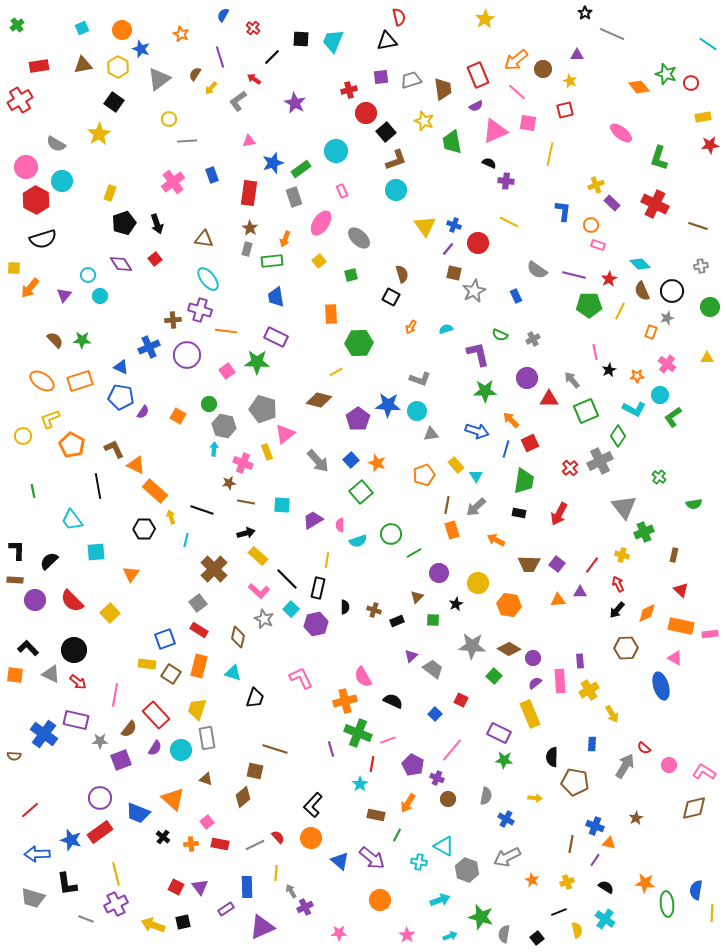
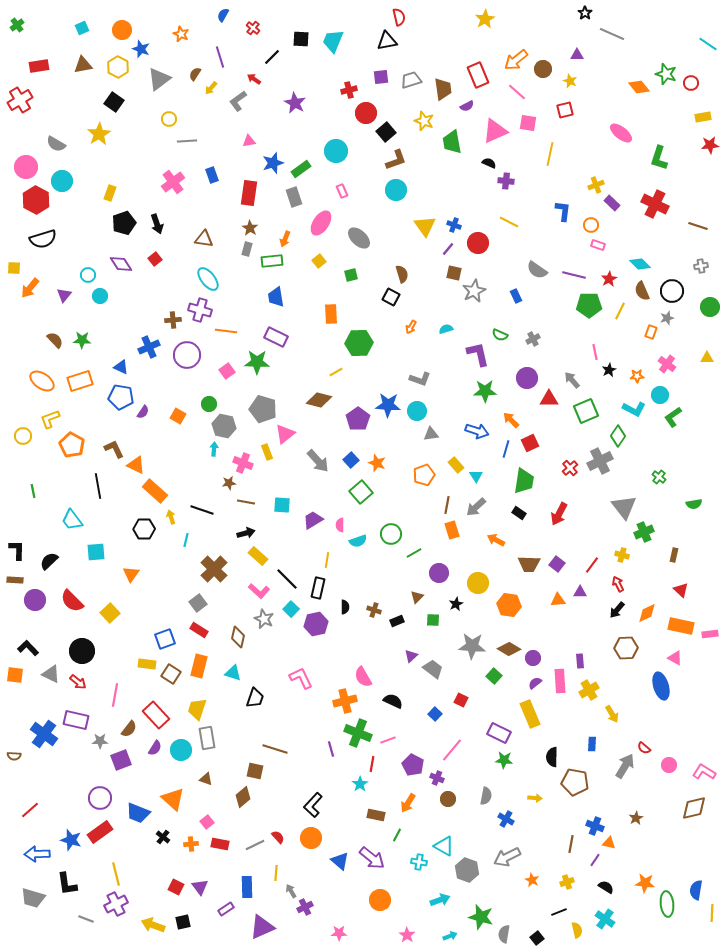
purple semicircle at (476, 106): moved 9 px left
black rectangle at (519, 513): rotated 24 degrees clockwise
black circle at (74, 650): moved 8 px right, 1 px down
